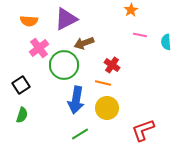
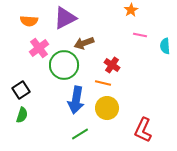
purple triangle: moved 1 px left, 1 px up
cyan semicircle: moved 1 px left, 4 px down
black square: moved 5 px down
red L-shape: rotated 45 degrees counterclockwise
